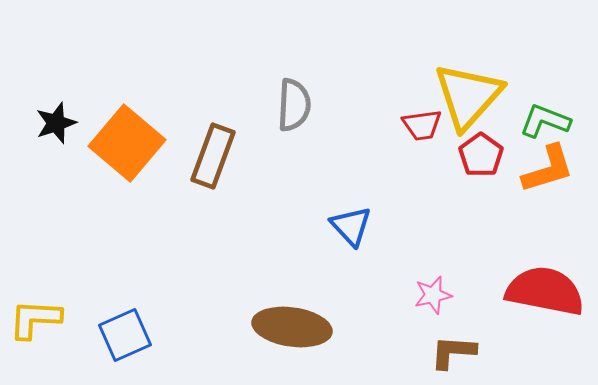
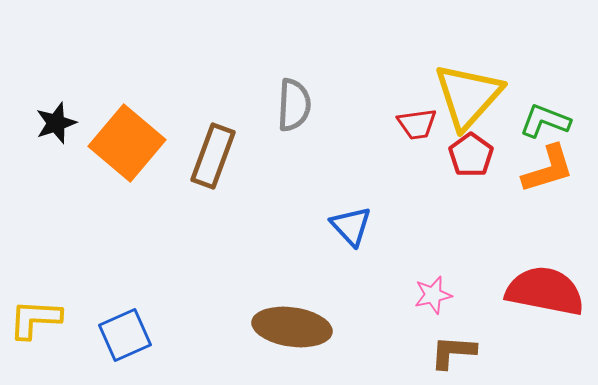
red trapezoid: moved 5 px left, 1 px up
red pentagon: moved 10 px left
